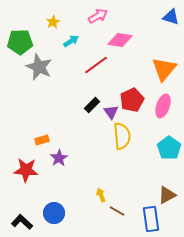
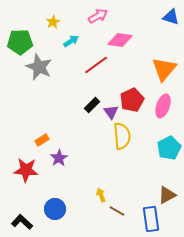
orange rectangle: rotated 16 degrees counterclockwise
cyan pentagon: rotated 10 degrees clockwise
blue circle: moved 1 px right, 4 px up
